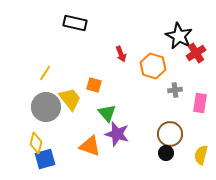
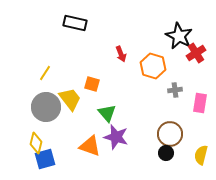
orange square: moved 2 px left, 1 px up
purple star: moved 1 px left, 3 px down
